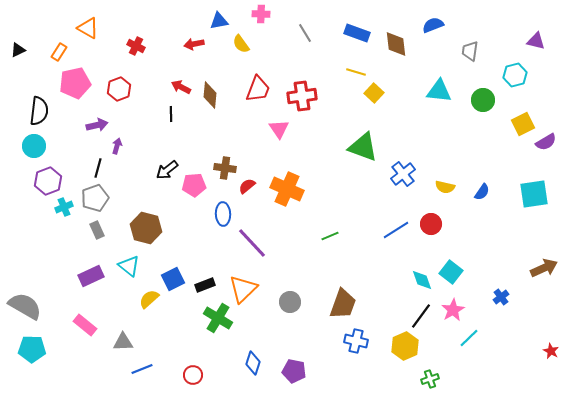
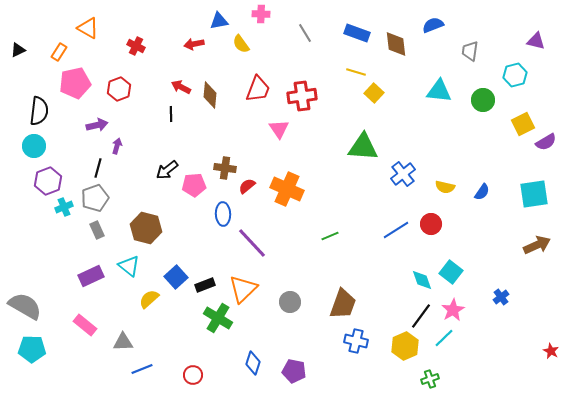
green triangle at (363, 147): rotated 16 degrees counterclockwise
brown arrow at (544, 268): moved 7 px left, 23 px up
blue square at (173, 279): moved 3 px right, 2 px up; rotated 15 degrees counterclockwise
cyan line at (469, 338): moved 25 px left
